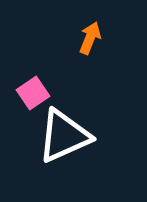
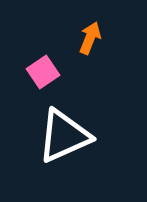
pink square: moved 10 px right, 21 px up
